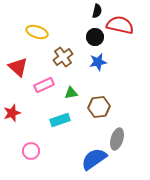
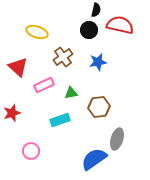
black semicircle: moved 1 px left, 1 px up
black circle: moved 6 px left, 7 px up
